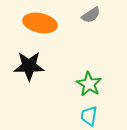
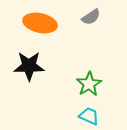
gray semicircle: moved 2 px down
green star: rotated 10 degrees clockwise
cyan trapezoid: rotated 105 degrees clockwise
